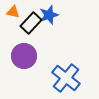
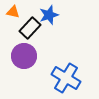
black rectangle: moved 1 px left, 5 px down
blue cross: rotated 8 degrees counterclockwise
